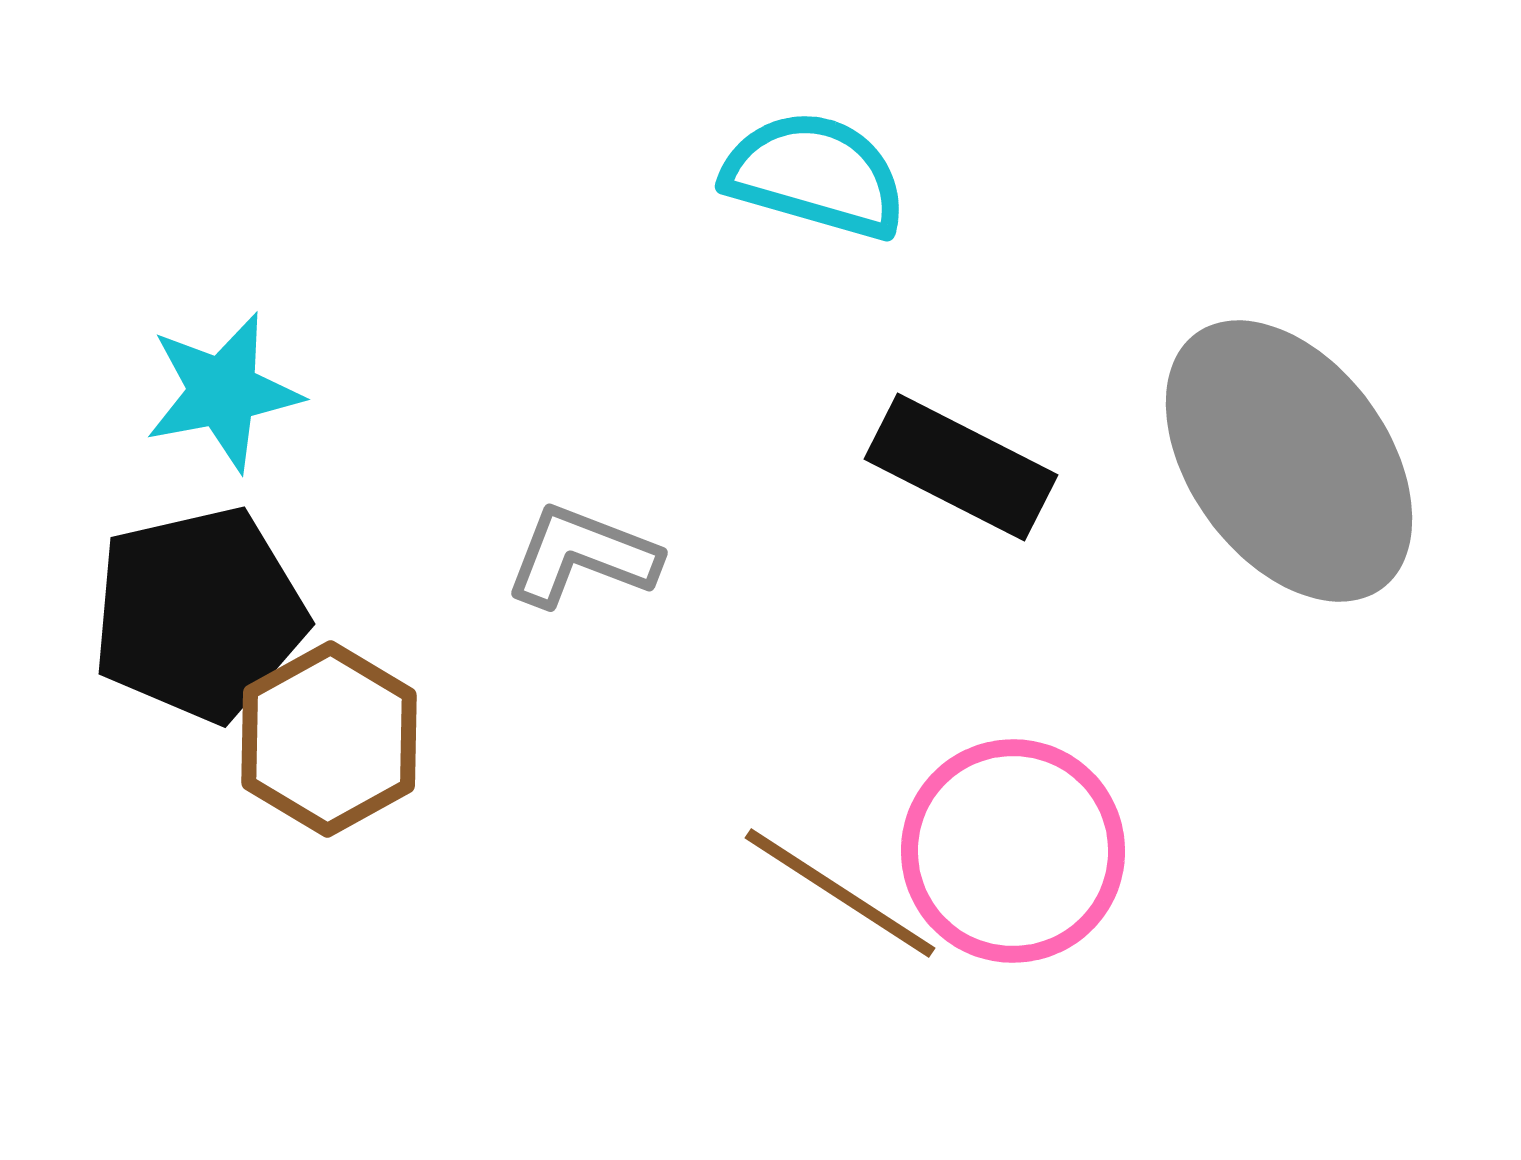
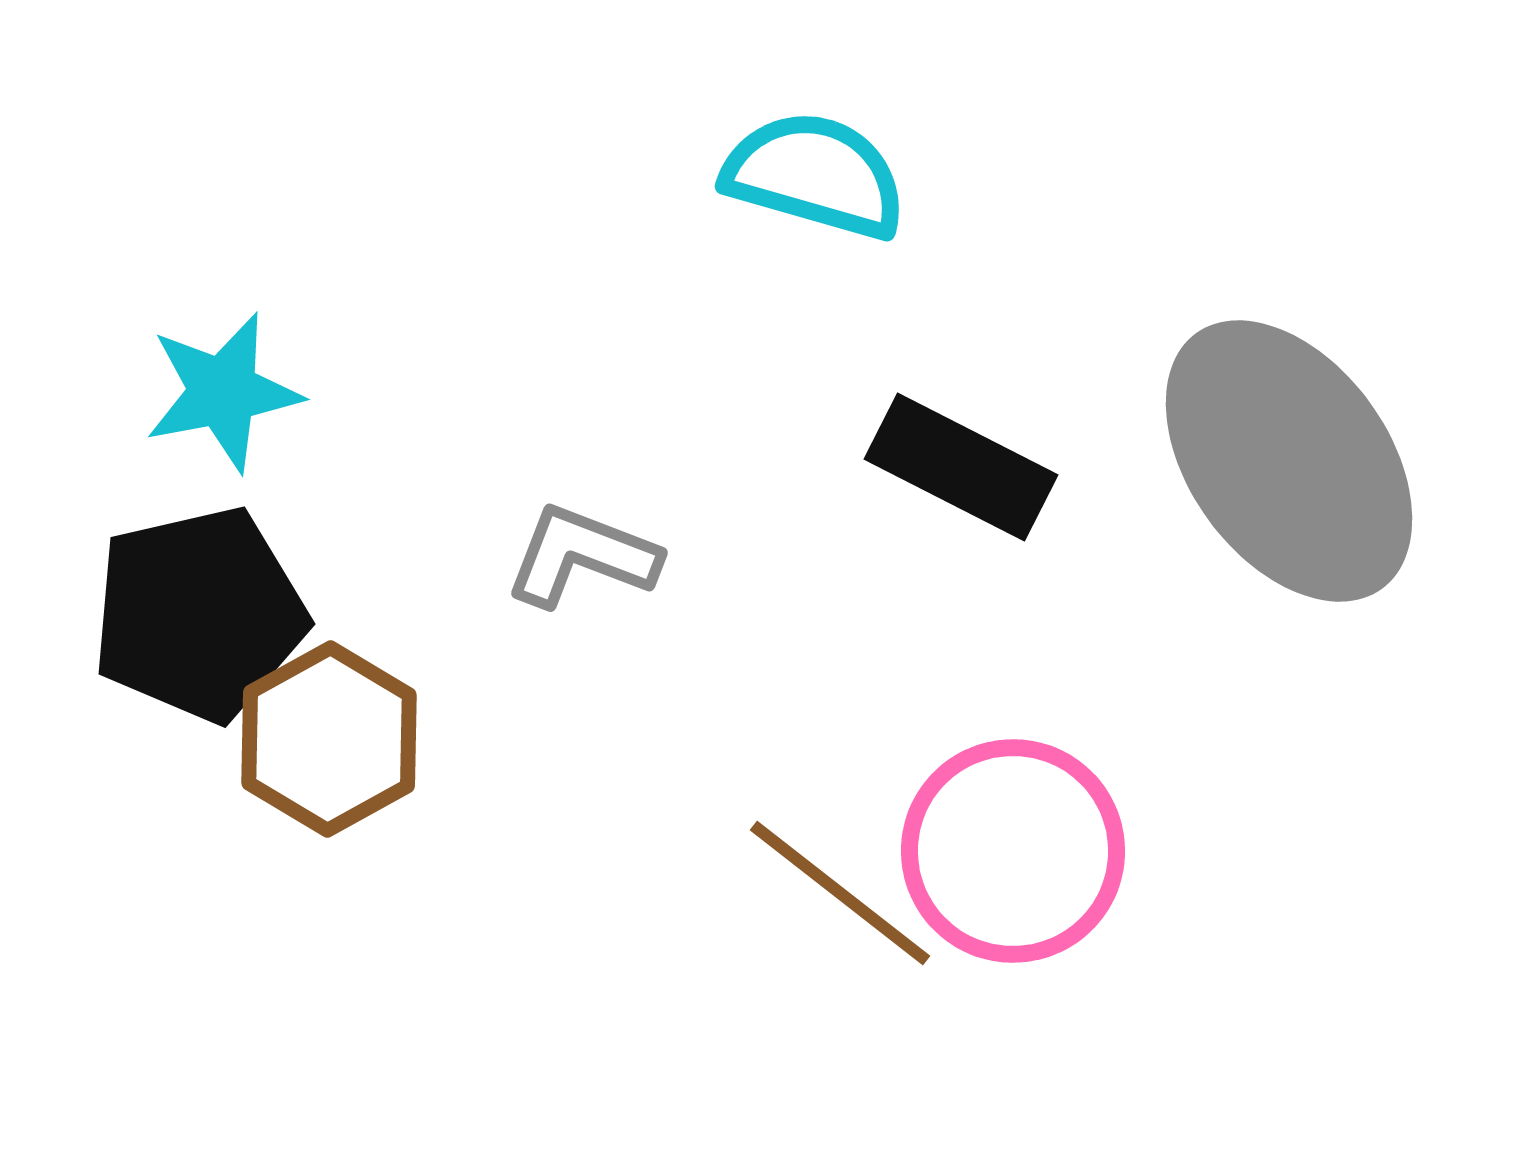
brown line: rotated 5 degrees clockwise
